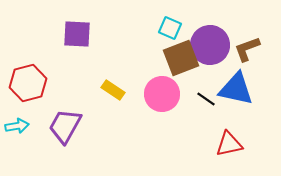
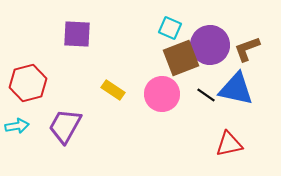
black line: moved 4 px up
